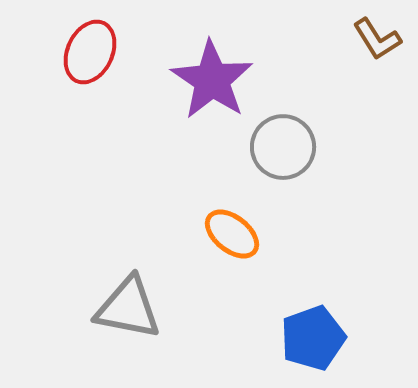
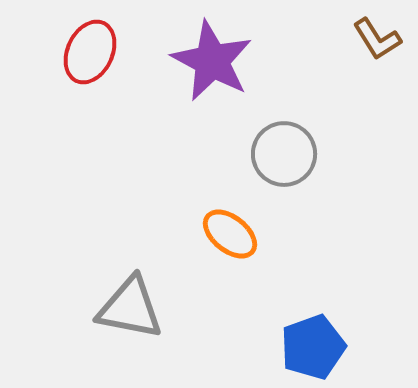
purple star: moved 19 px up; rotated 6 degrees counterclockwise
gray circle: moved 1 px right, 7 px down
orange ellipse: moved 2 px left
gray triangle: moved 2 px right
blue pentagon: moved 9 px down
